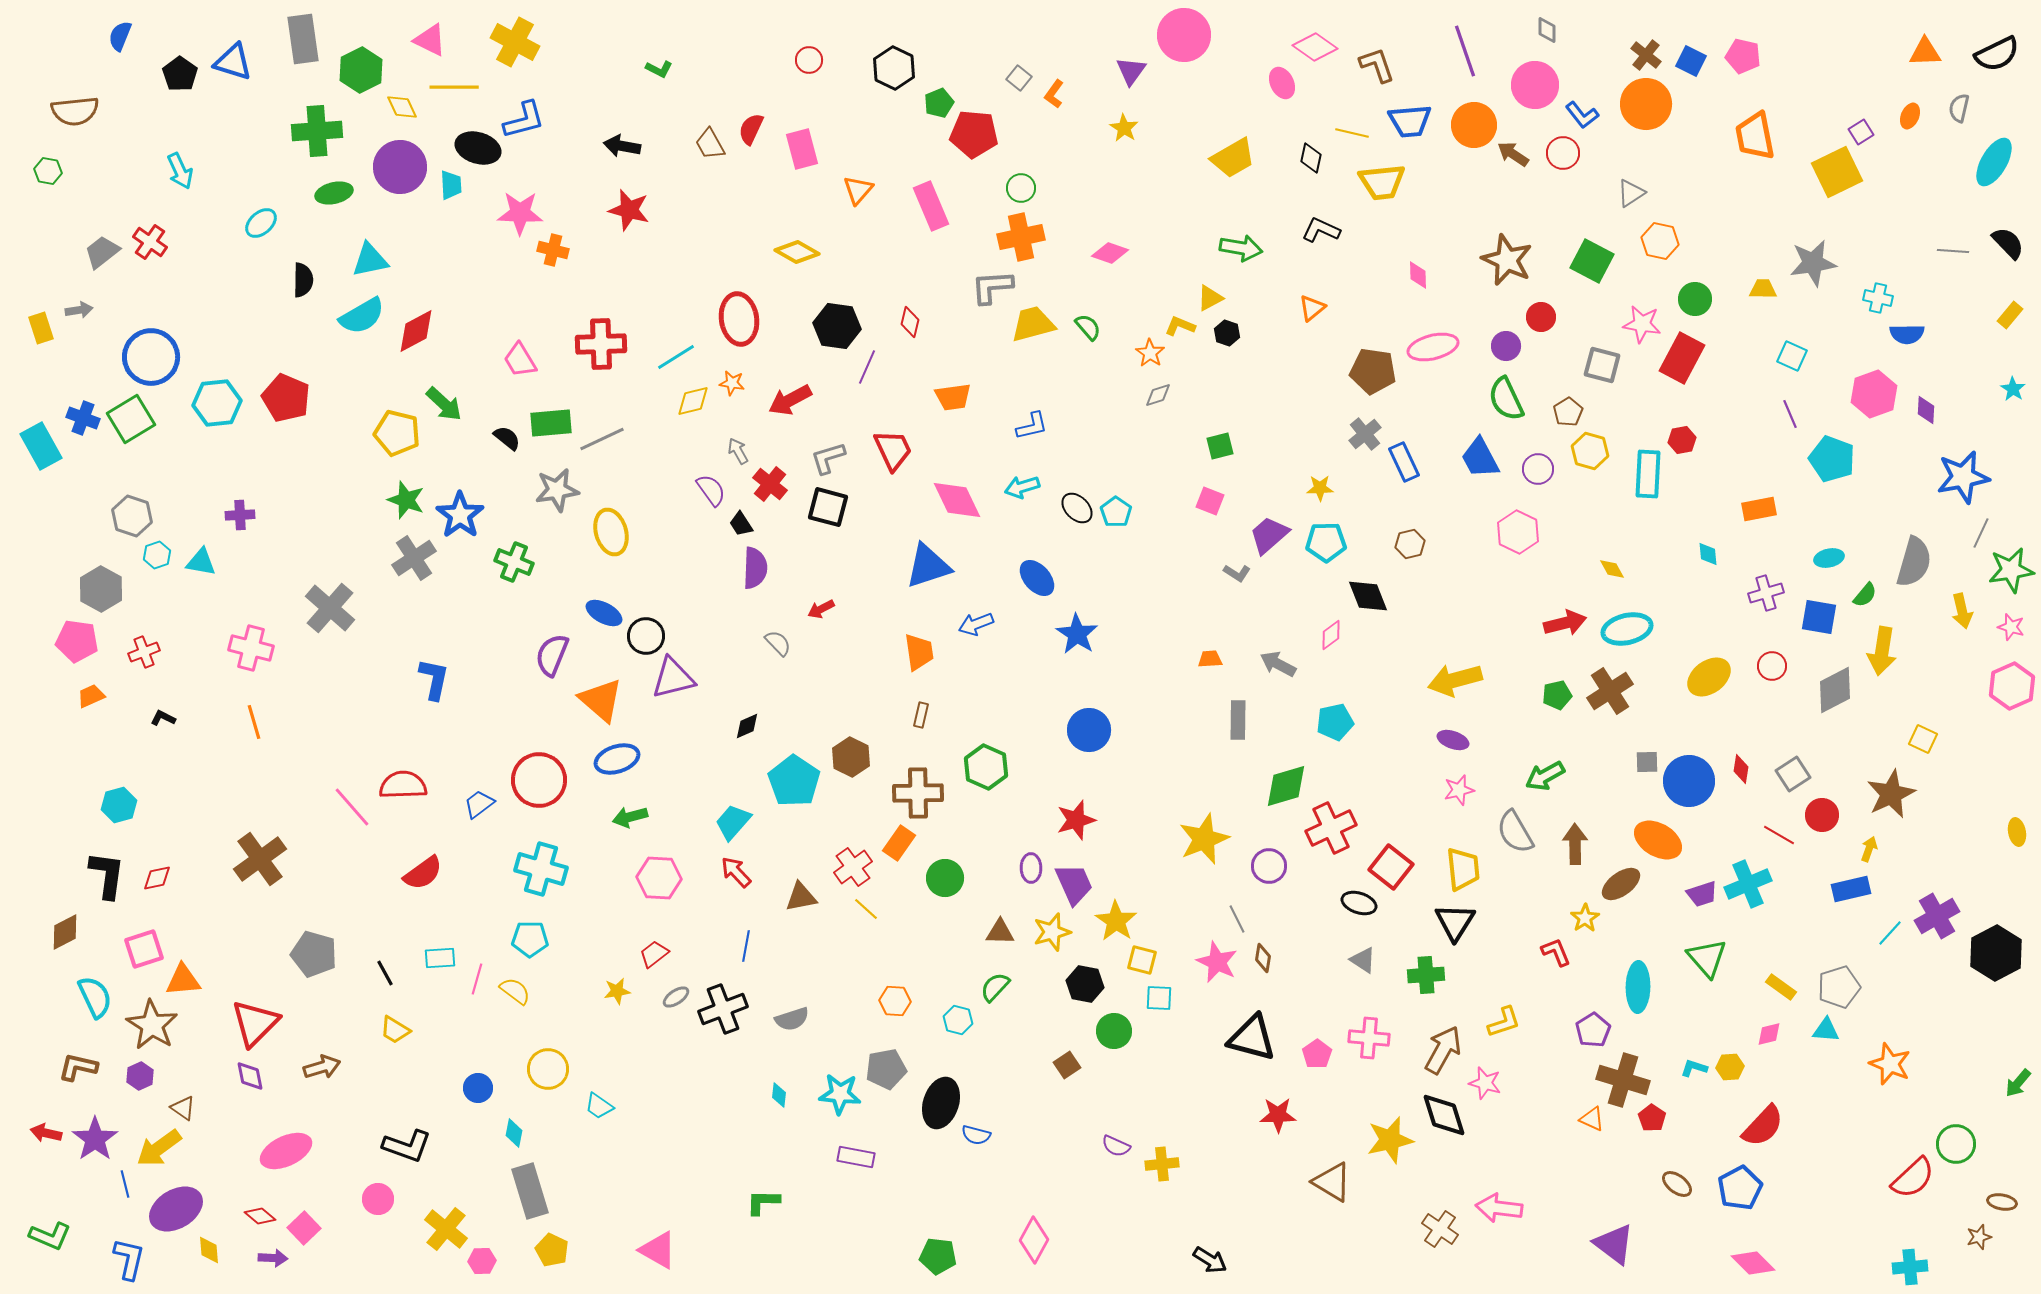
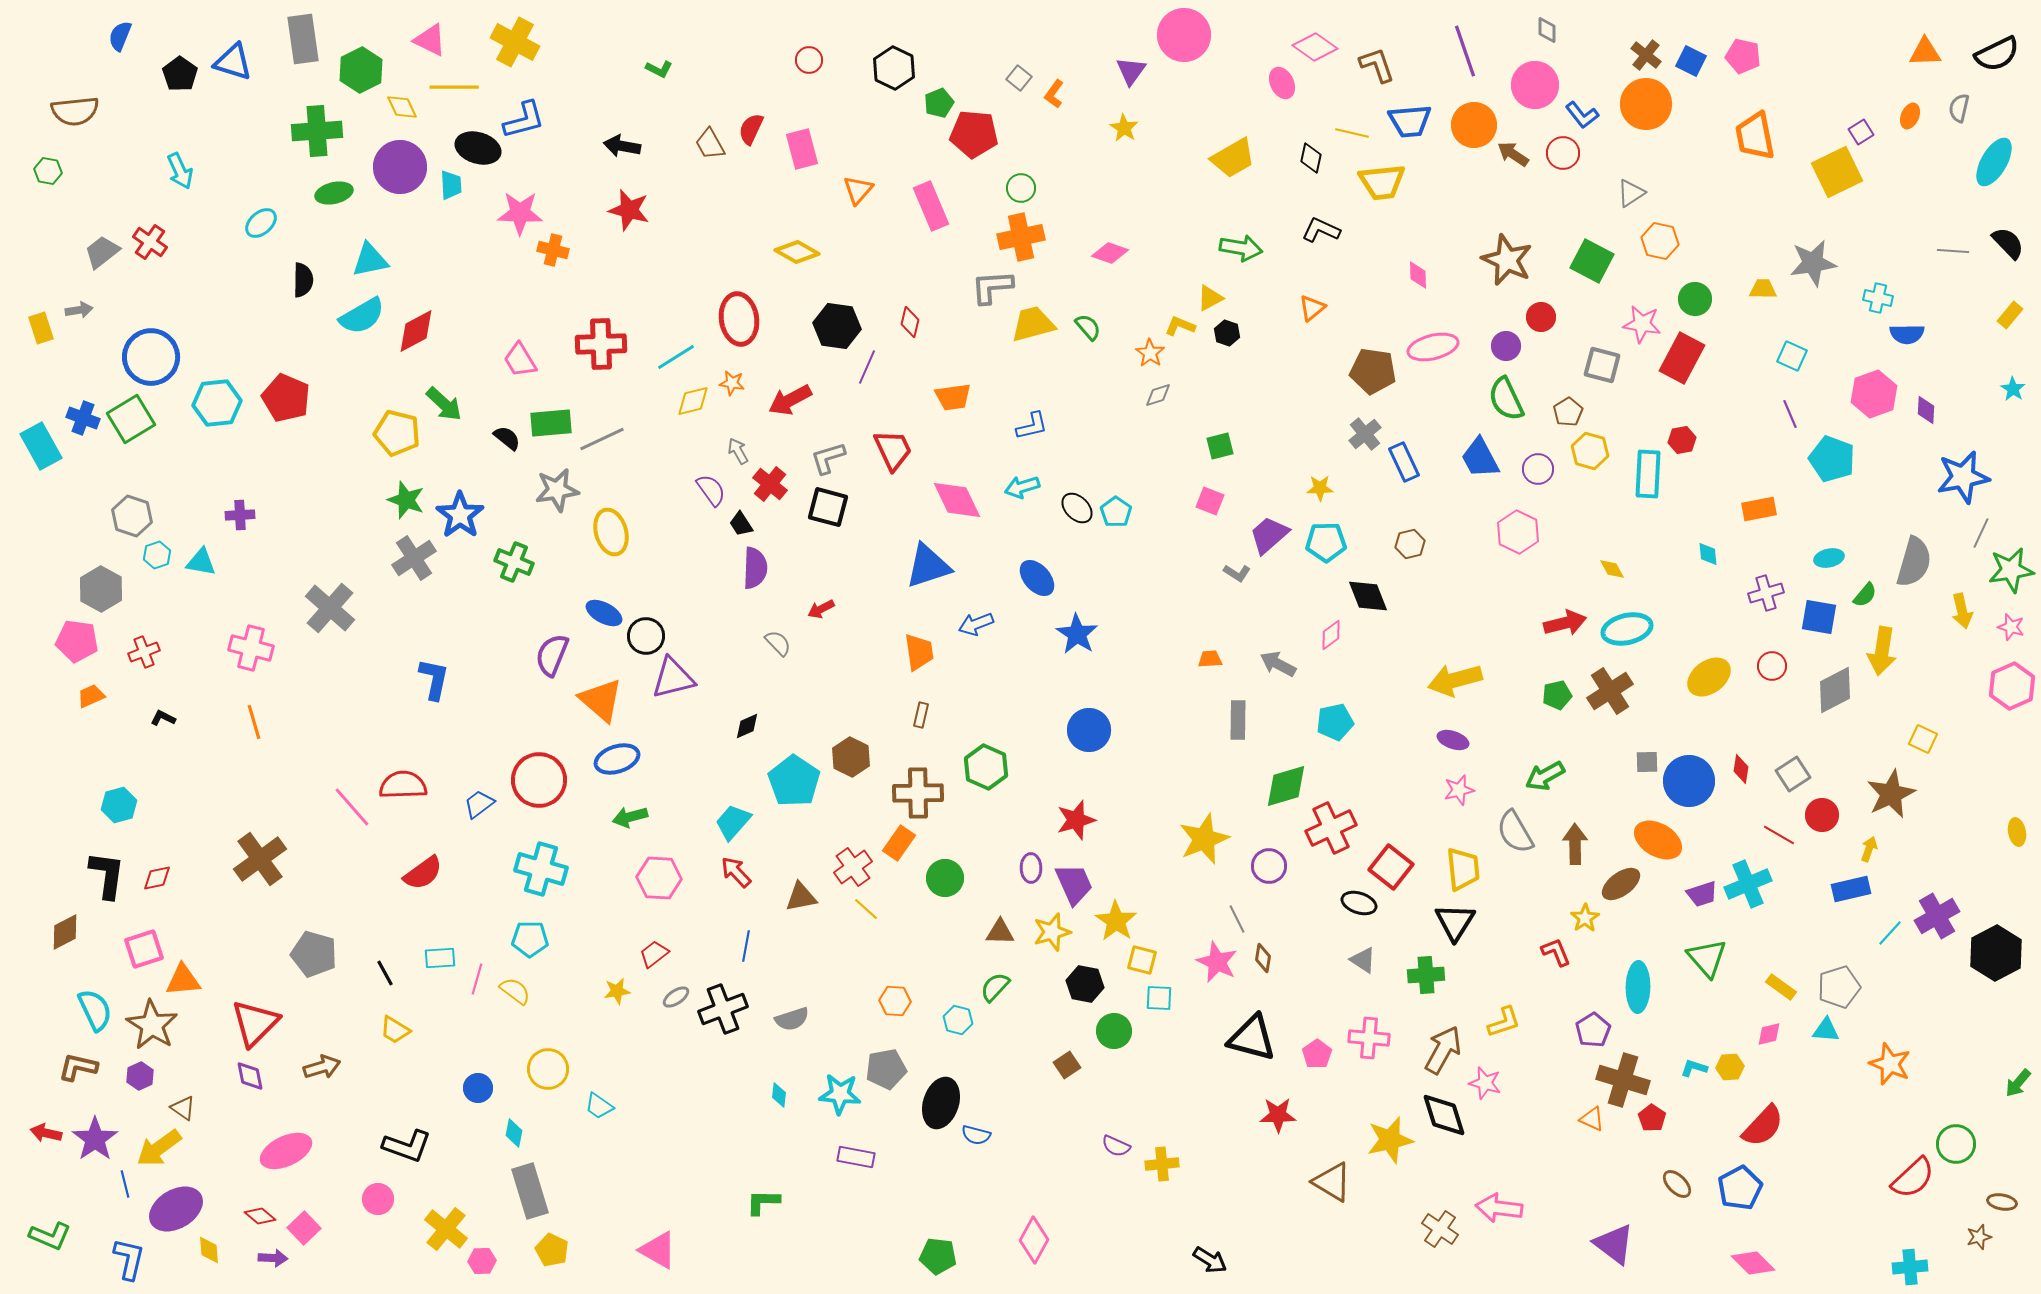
cyan semicircle at (95, 997): moved 13 px down
brown ellipse at (1677, 1184): rotated 8 degrees clockwise
